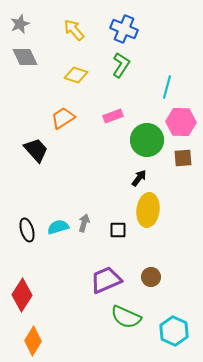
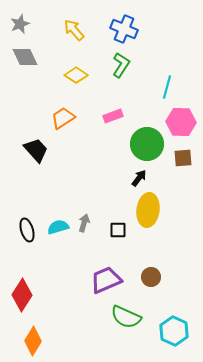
yellow diamond: rotated 15 degrees clockwise
green circle: moved 4 px down
